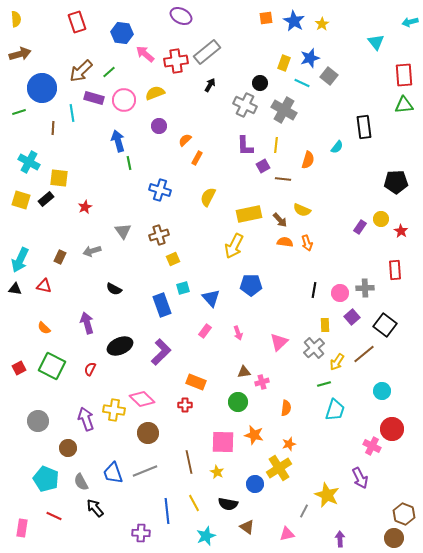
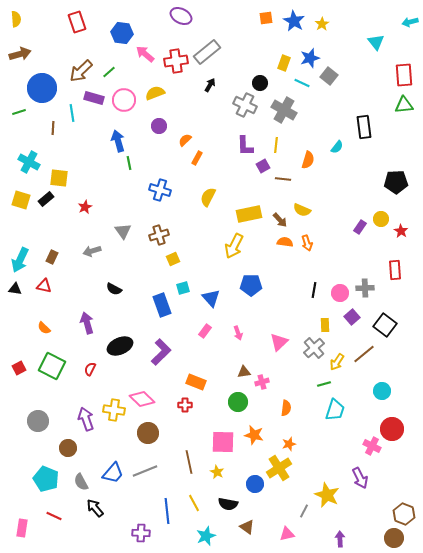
brown rectangle at (60, 257): moved 8 px left
blue trapezoid at (113, 473): rotated 120 degrees counterclockwise
